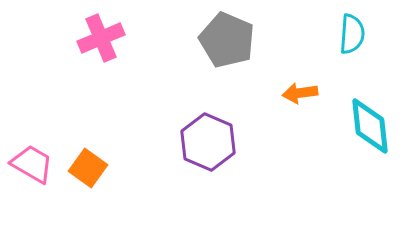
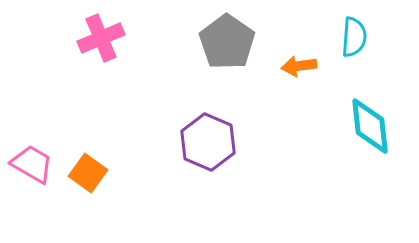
cyan semicircle: moved 2 px right, 3 px down
gray pentagon: moved 2 px down; rotated 12 degrees clockwise
orange arrow: moved 1 px left, 27 px up
orange square: moved 5 px down
